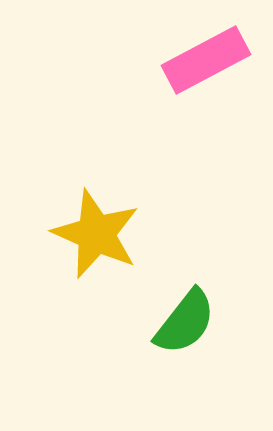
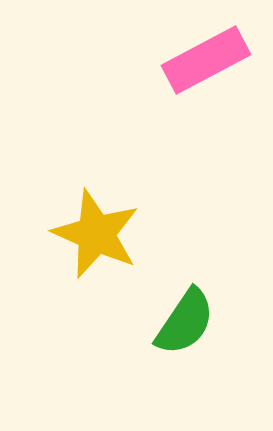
green semicircle: rotated 4 degrees counterclockwise
